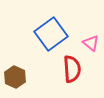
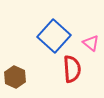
blue square: moved 3 px right, 2 px down; rotated 12 degrees counterclockwise
